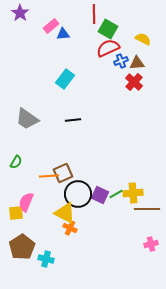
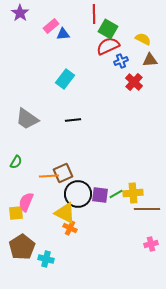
red semicircle: moved 2 px up
brown triangle: moved 13 px right, 3 px up
purple square: rotated 18 degrees counterclockwise
